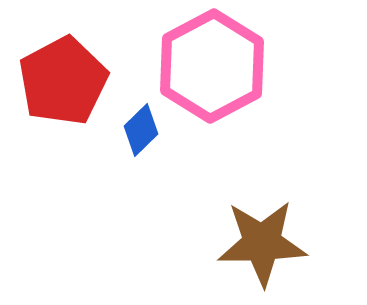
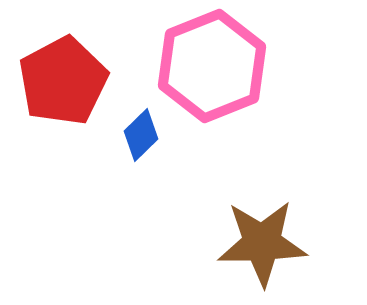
pink hexagon: rotated 6 degrees clockwise
blue diamond: moved 5 px down
